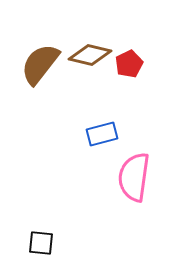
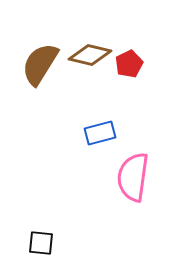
brown semicircle: rotated 6 degrees counterclockwise
blue rectangle: moved 2 px left, 1 px up
pink semicircle: moved 1 px left
